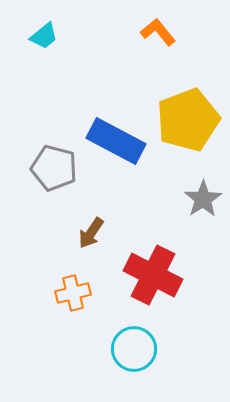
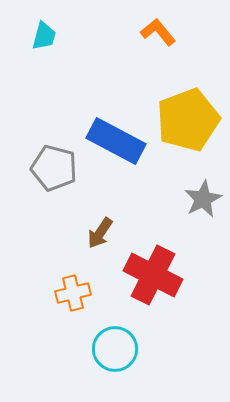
cyan trapezoid: rotated 36 degrees counterclockwise
gray star: rotated 6 degrees clockwise
brown arrow: moved 9 px right
cyan circle: moved 19 px left
